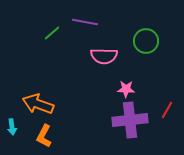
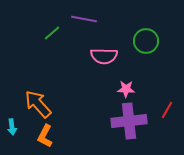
purple line: moved 1 px left, 3 px up
orange arrow: rotated 28 degrees clockwise
purple cross: moved 1 px left, 1 px down
orange L-shape: moved 1 px right
